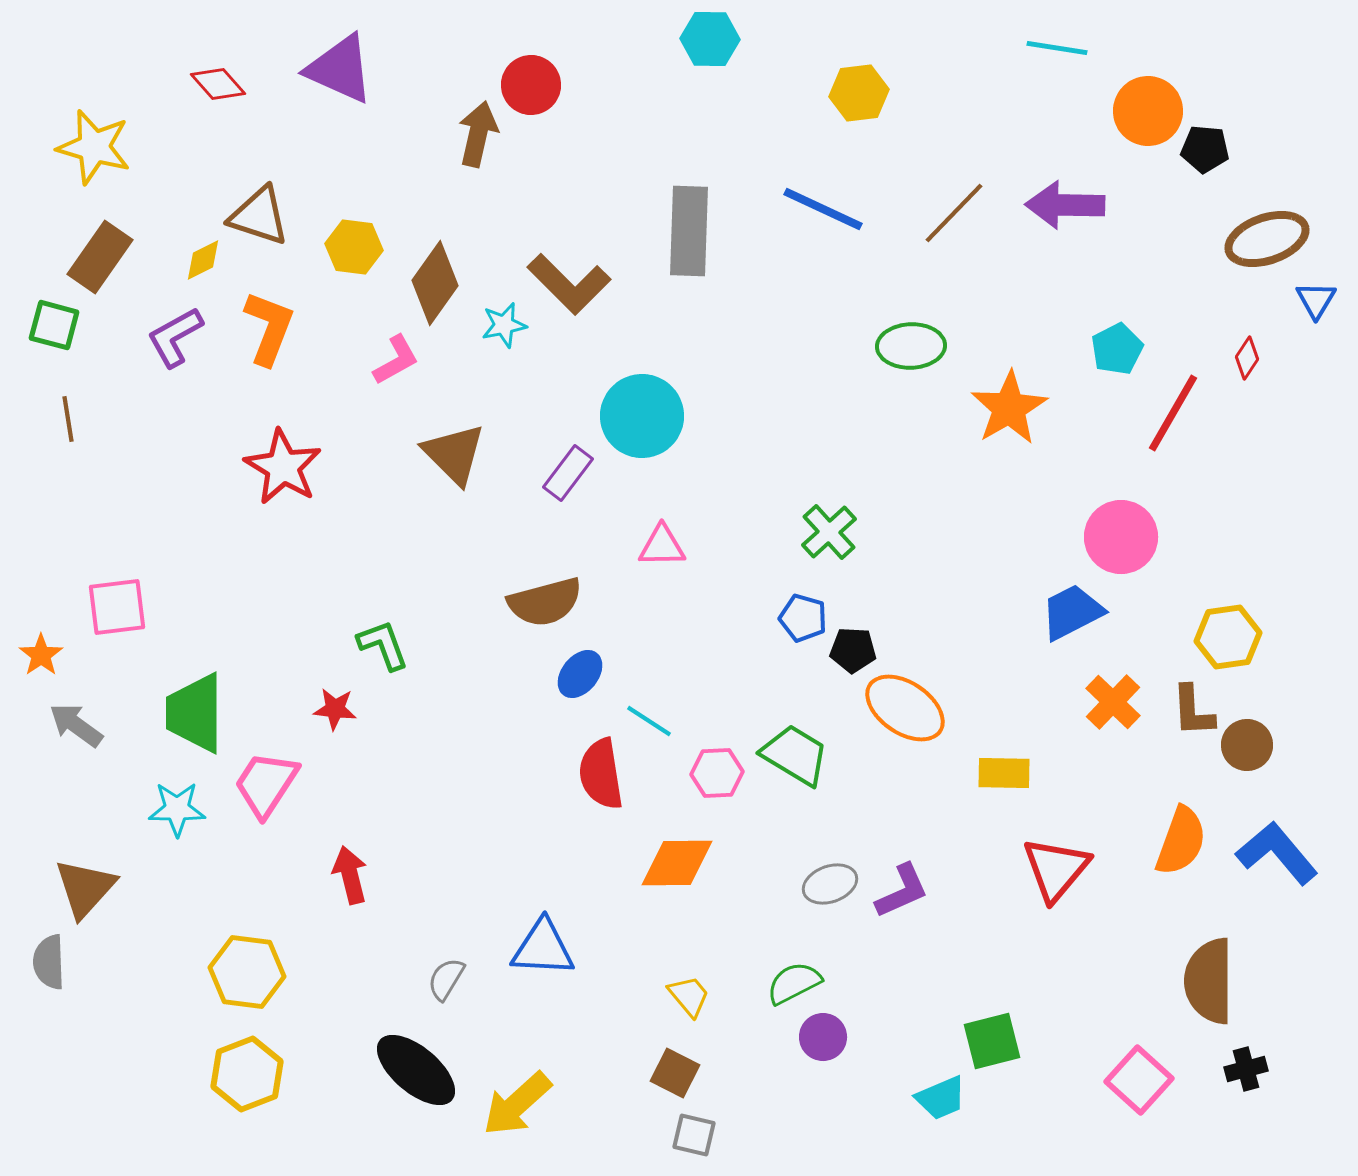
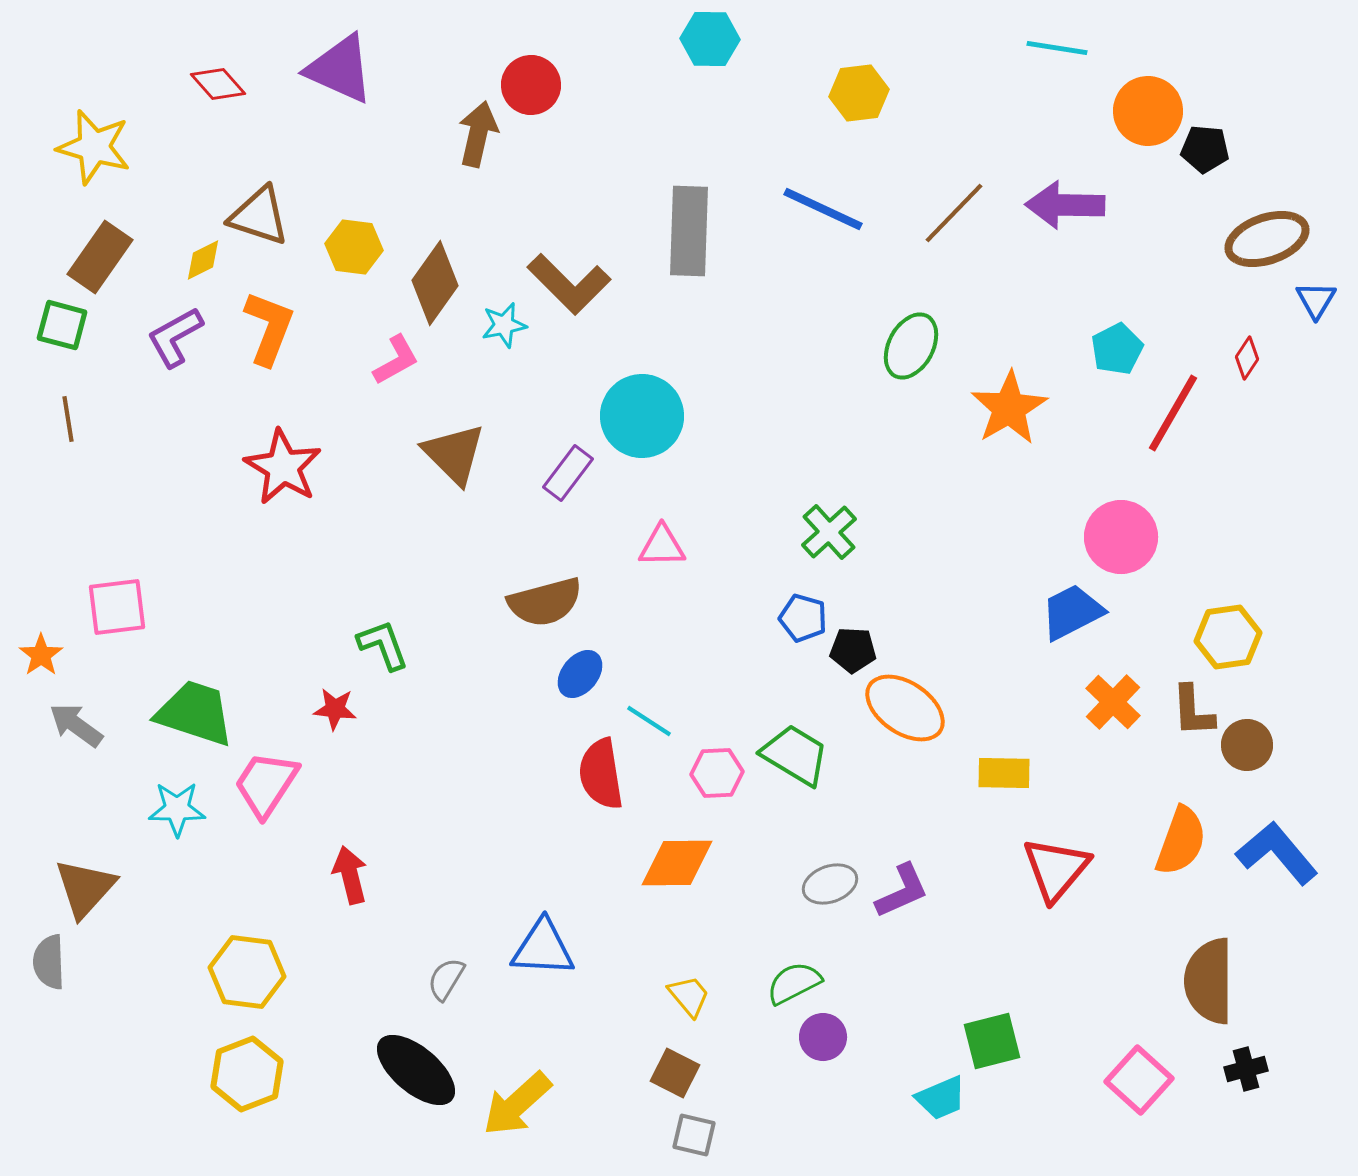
green square at (54, 325): moved 8 px right
green ellipse at (911, 346): rotated 60 degrees counterclockwise
green trapezoid at (195, 713): rotated 108 degrees clockwise
